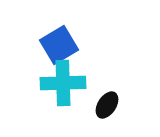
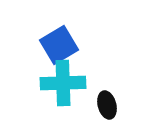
black ellipse: rotated 48 degrees counterclockwise
